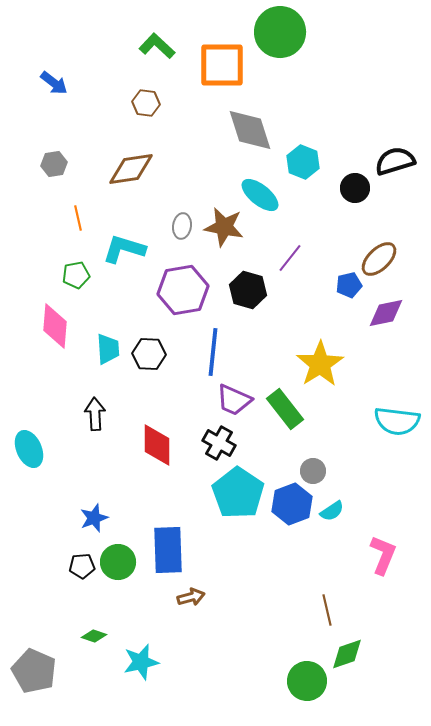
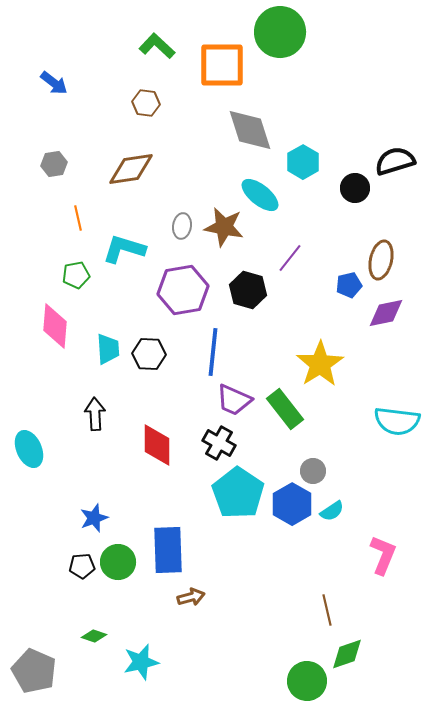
cyan hexagon at (303, 162): rotated 8 degrees clockwise
brown ellipse at (379, 259): moved 2 px right, 1 px down; rotated 33 degrees counterclockwise
blue hexagon at (292, 504): rotated 9 degrees counterclockwise
